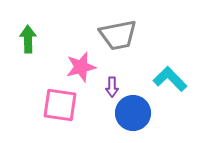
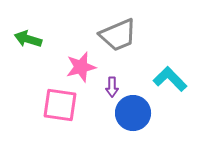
gray trapezoid: rotated 12 degrees counterclockwise
green arrow: rotated 72 degrees counterclockwise
